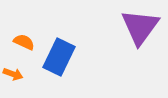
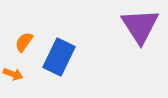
purple triangle: moved 1 px up; rotated 9 degrees counterclockwise
orange semicircle: rotated 80 degrees counterclockwise
